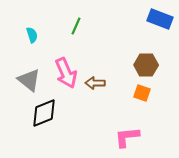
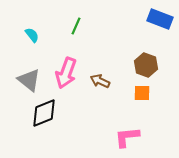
cyan semicircle: rotated 21 degrees counterclockwise
brown hexagon: rotated 20 degrees clockwise
pink arrow: rotated 44 degrees clockwise
brown arrow: moved 5 px right, 2 px up; rotated 24 degrees clockwise
orange square: rotated 18 degrees counterclockwise
